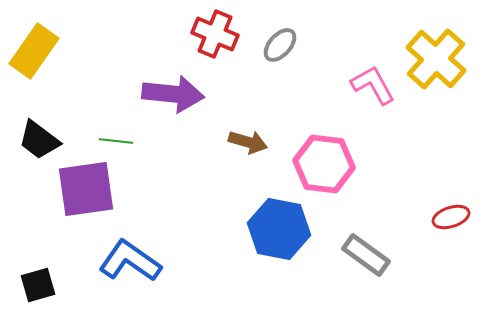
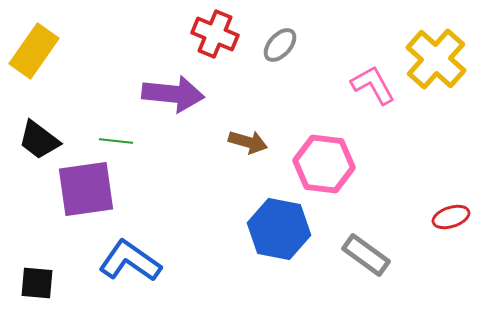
black square: moved 1 px left, 2 px up; rotated 21 degrees clockwise
